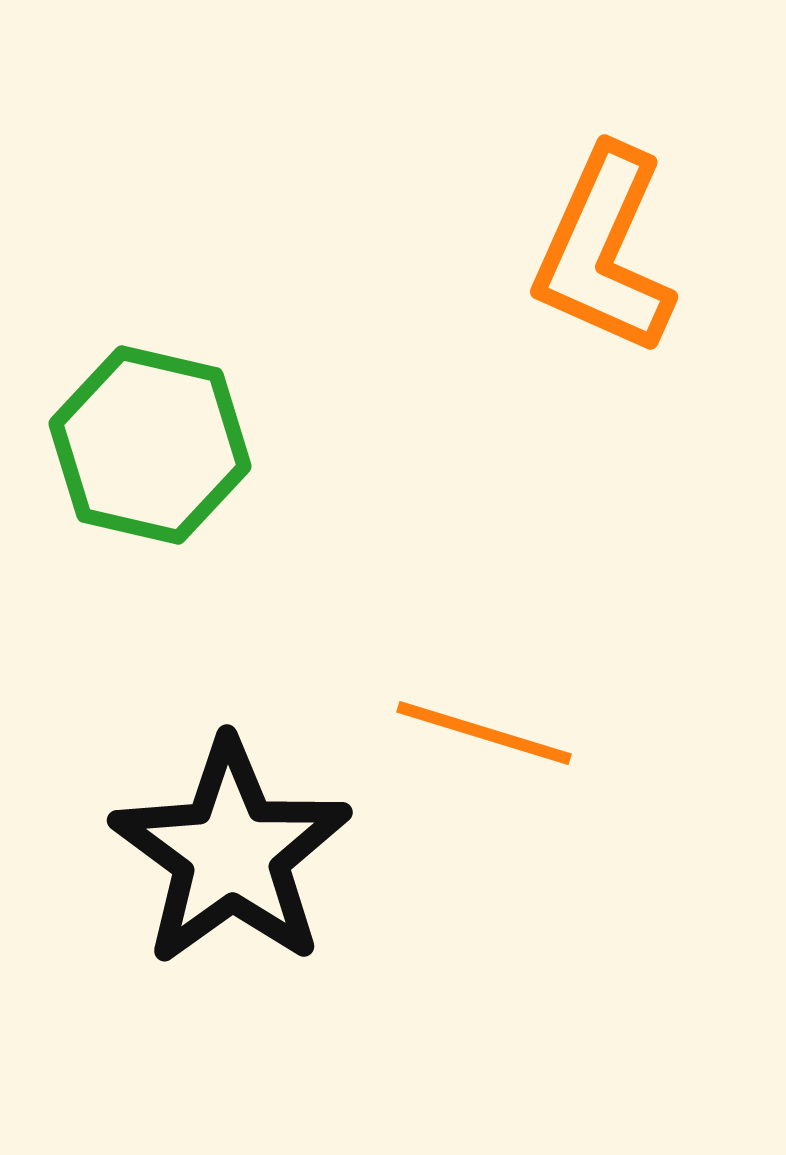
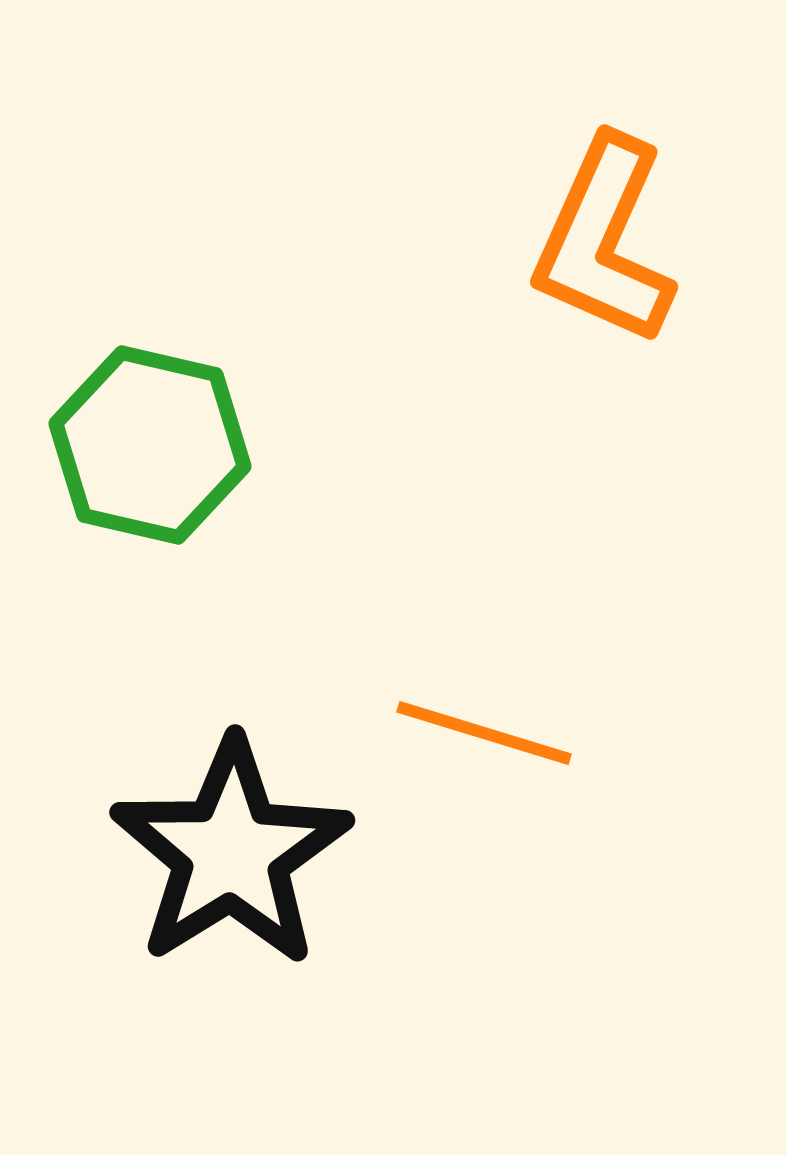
orange L-shape: moved 10 px up
black star: rotated 4 degrees clockwise
